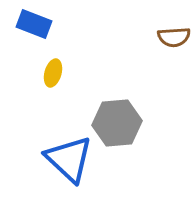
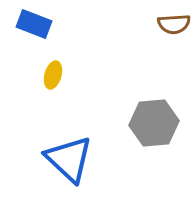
brown semicircle: moved 13 px up
yellow ellipse: moved 2 px down
gray hexagon: moved 37 px right
